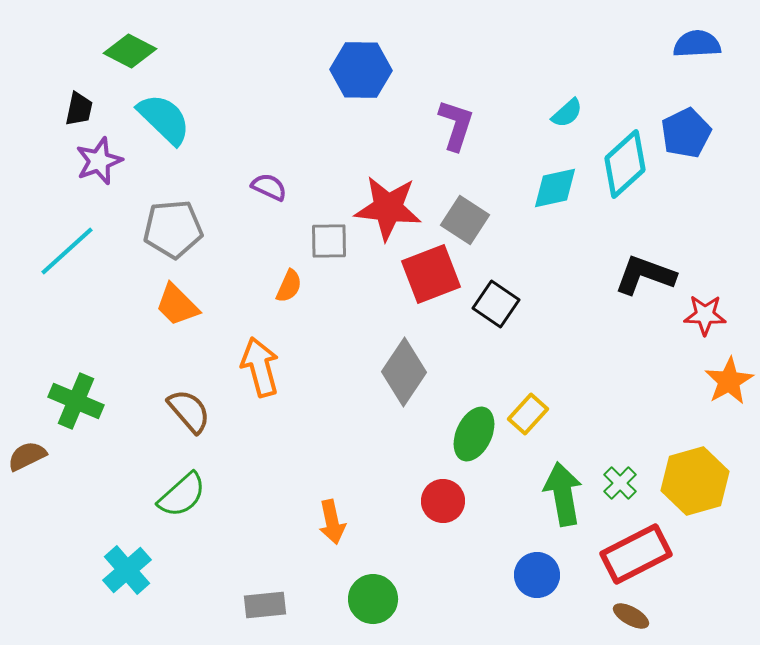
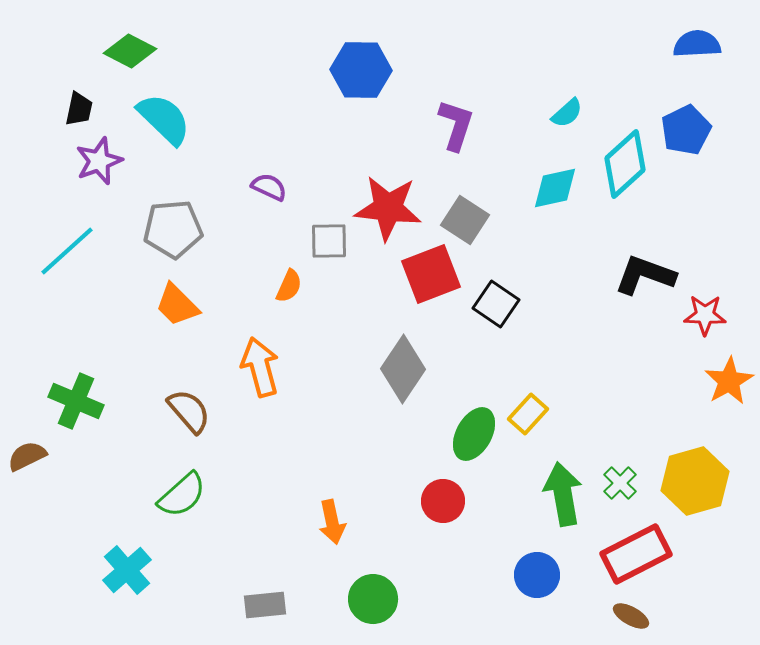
blue pentagon at (686, 133): moved 3 px up
gray diamond at (404, 372): moved 1 px left, 3 px up
green ellipse at (474, 434): rotated 4 degrees clockwise
